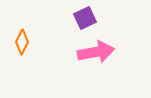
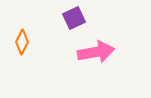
purple square: moved 11 px left
